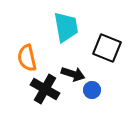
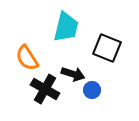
cyan trapezoid: rotated 24 degrees clockwise
orange semicircle: rotated 20 degrees counterclockwise
